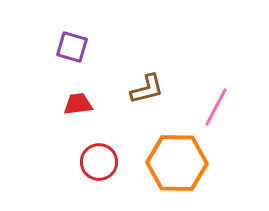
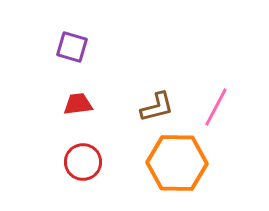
brown L-shape: moved 10 px right, 18 px down
red circle: moved 16 px left
